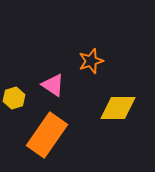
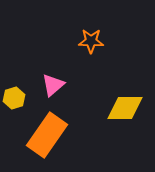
orange star: moved 20 px up; rotated 20 degrees clockwise
pink triangle: rotated 45 degrees clockwise
yellow diamond: moved 7 px right
